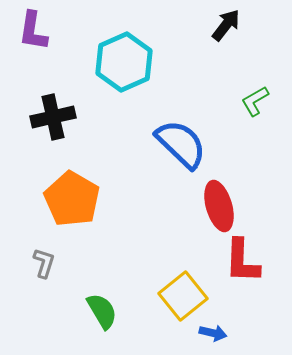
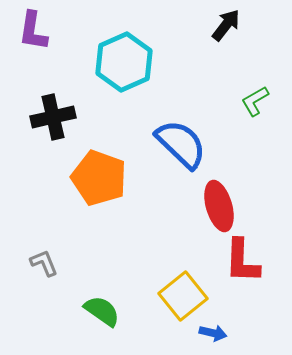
orange pentagon: moved 27 px right, 21 px up; rotated 10 degrees counterclockwise
gray L-shape: rotated 40 degrees counterclockwise
green semicircle: rotated 24 degrees counterclockwise
